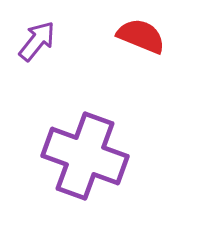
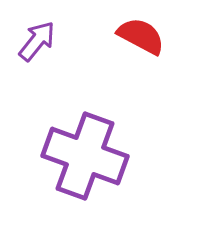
red semicircle: rotated 6 degrees clockwise
